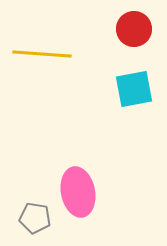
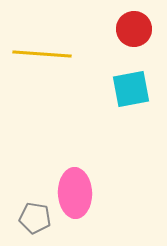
cyan square: moved 3 px left
pink ellipse: moved 3 px left, 1 px down; rotated 9 degrees clockwise
